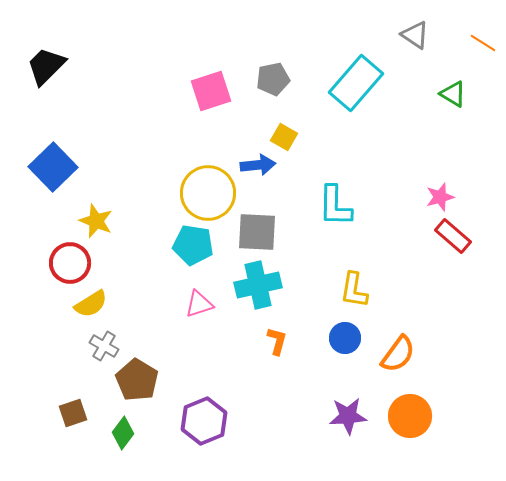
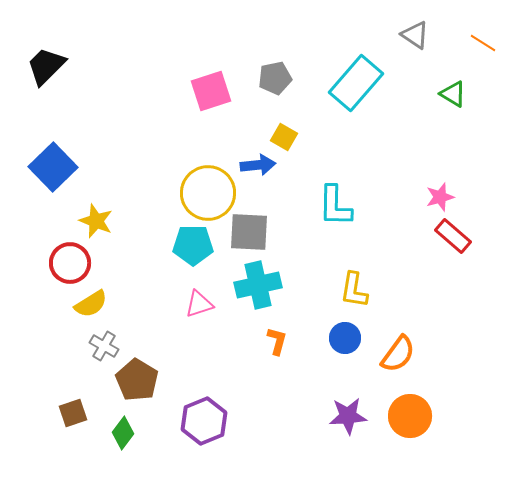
gray pentagon: moved 2 px right, 1 px up
gray square: moved 8 px left
cyan pentagon: rotated 9 degrees counterclockwise
